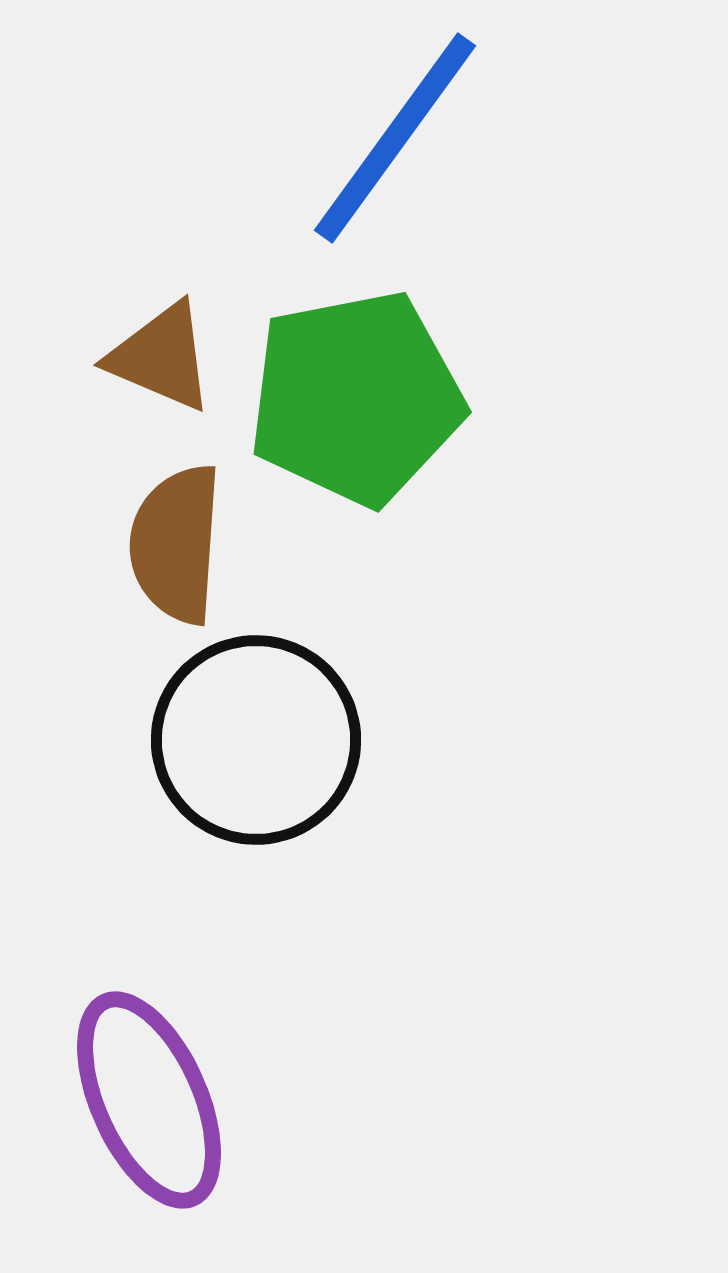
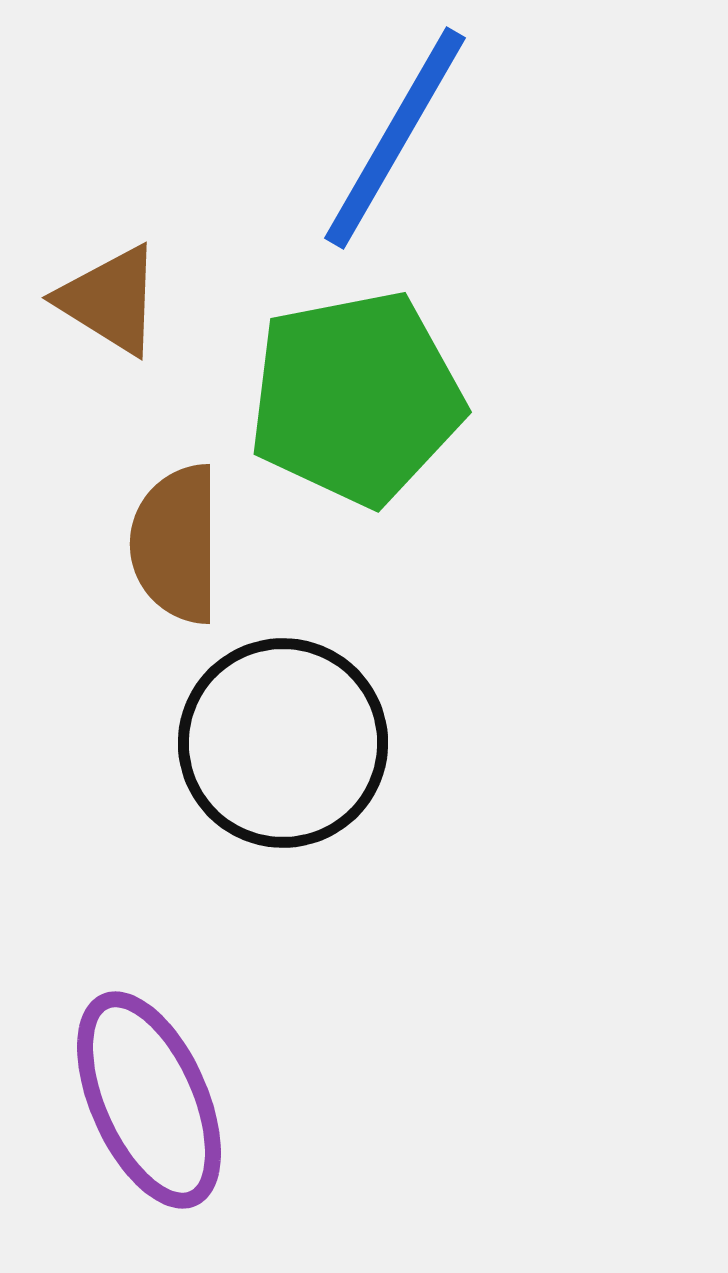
blue line: rotated 6 degrees counterclockwise
brown triangle: moved 51 px left, 57 px up; rotated 9 degrees clockwise
brown semicircle: rotated 4 degrees counterclockwise
black circle: moved 27 px right, 3 px down
